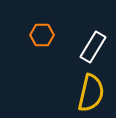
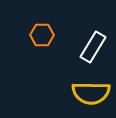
yellow semicircle: rotated 78 degrees clockwise
